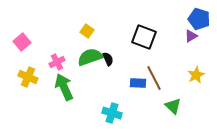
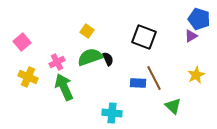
cyan cross: rotated 12 degrees counterclockwise
